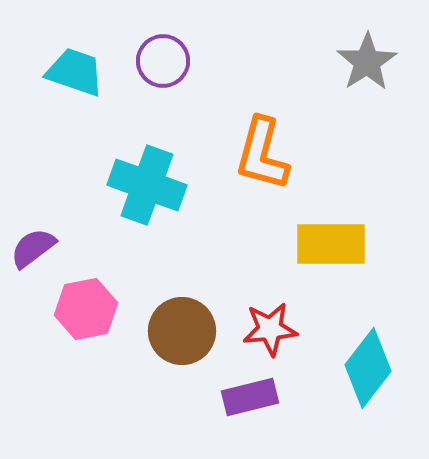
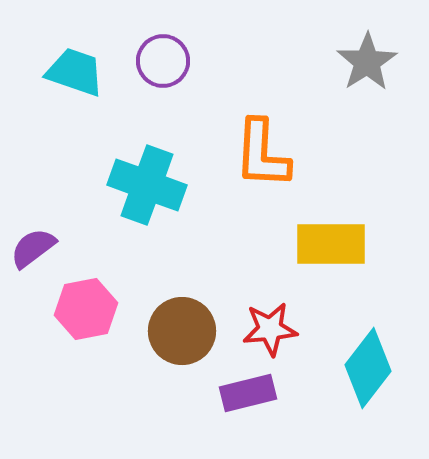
orange L-shape: rotated 12 degrees counterclockwise
purple rectangle: moved 2 px left, 4 px up
